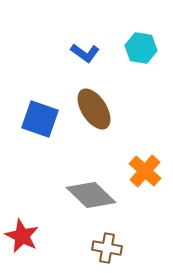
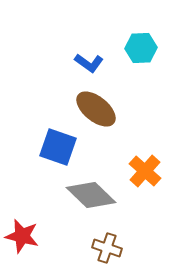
cyan hexagon: rotated 12 degrees counterclockwise
blue L-shape: moved 4 px right, 10 px down
brown ellipse: moved 2 px right; rotated 18 degrees counterclockwise
blue square: moved 18 px right, 28 px down
red star: rotated 12 degrees counterclockwise
brown cross: rotated 8 degrees clockwise
